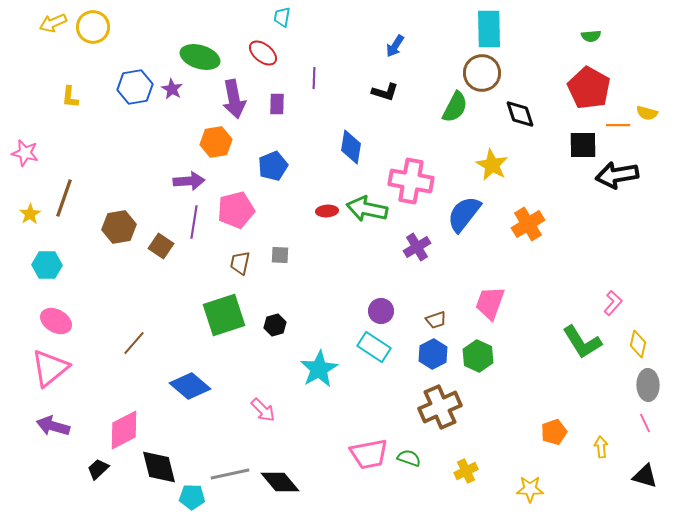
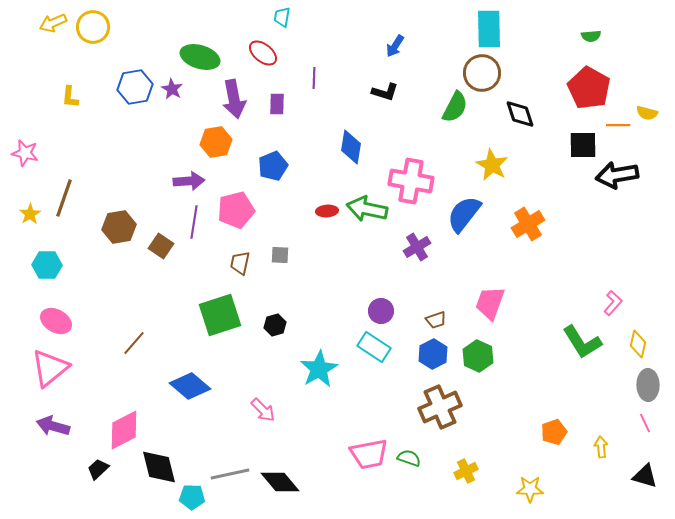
green square at (224, 315): moved 4 px left
